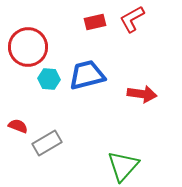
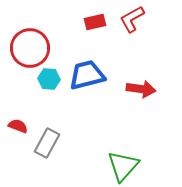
red circle: moved 2 px right, 1 px down
red arrow: moved 1 px left, 5 px up
gray rectangle: rotated 32 degrees counterclockwise
